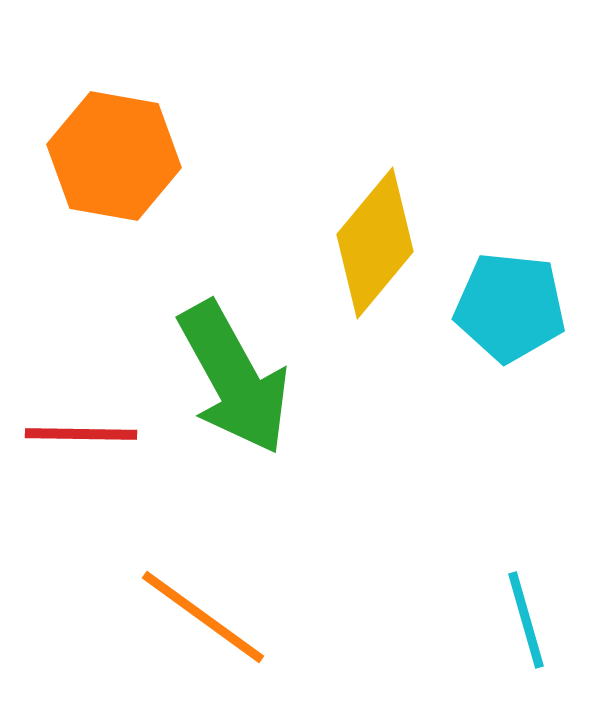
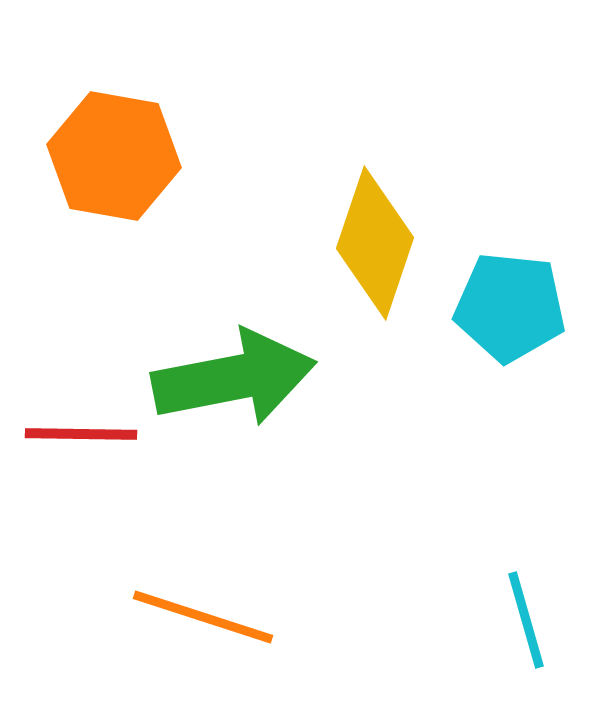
yellow diamond: rotated 21 degrees counterclockwise
green arrow: rotated 72 degrees counterclockwise
orange line: rotated 18 degrees counterclockwise
